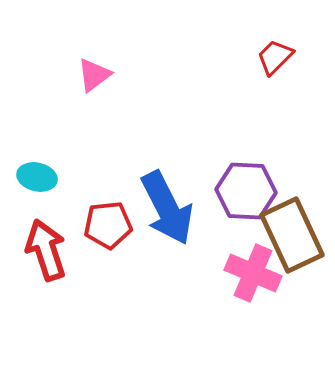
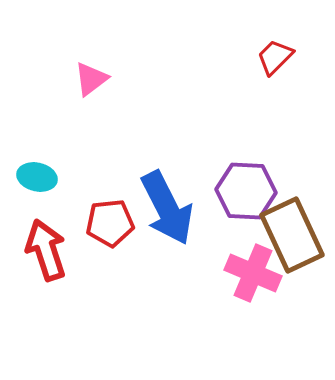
pink triangle: moved 3 px left, 4 px down
red pentagon: moved 2 px right, 2 px up
